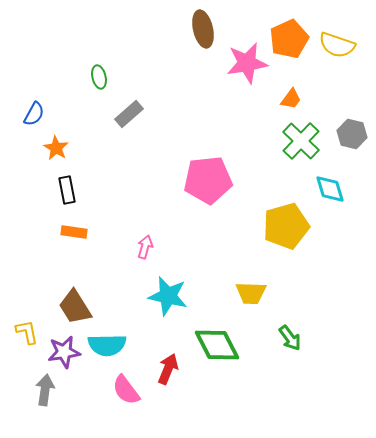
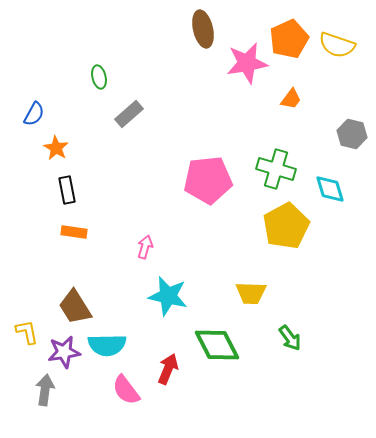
green cross: moved 25 px left, 28 px down; rotated 27 degrees counterclockwise
yellow pentagon: rotated 12 degrees counterclockwise
